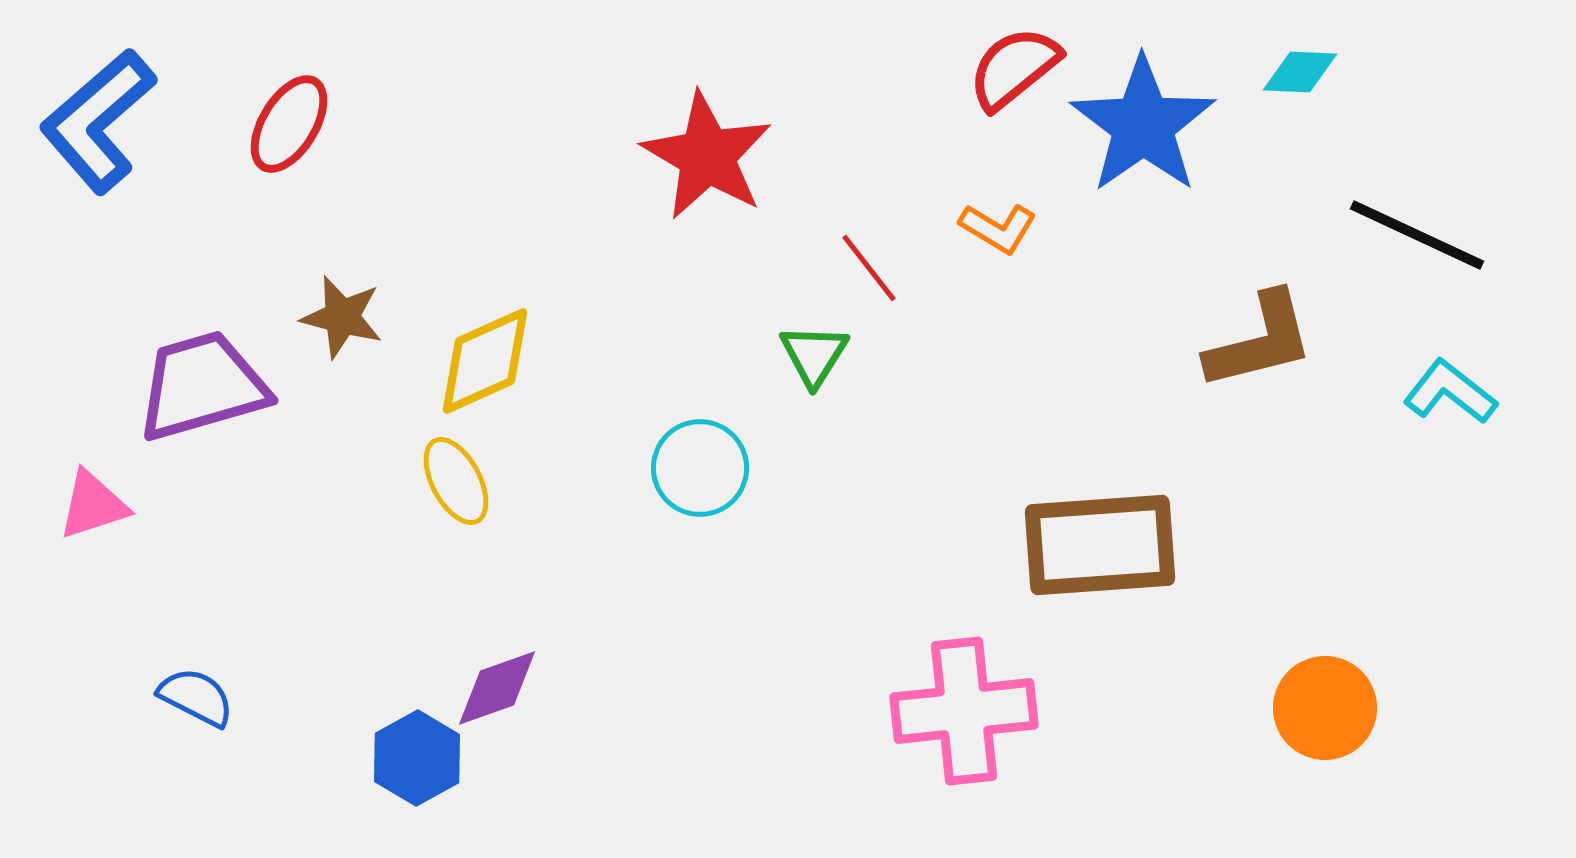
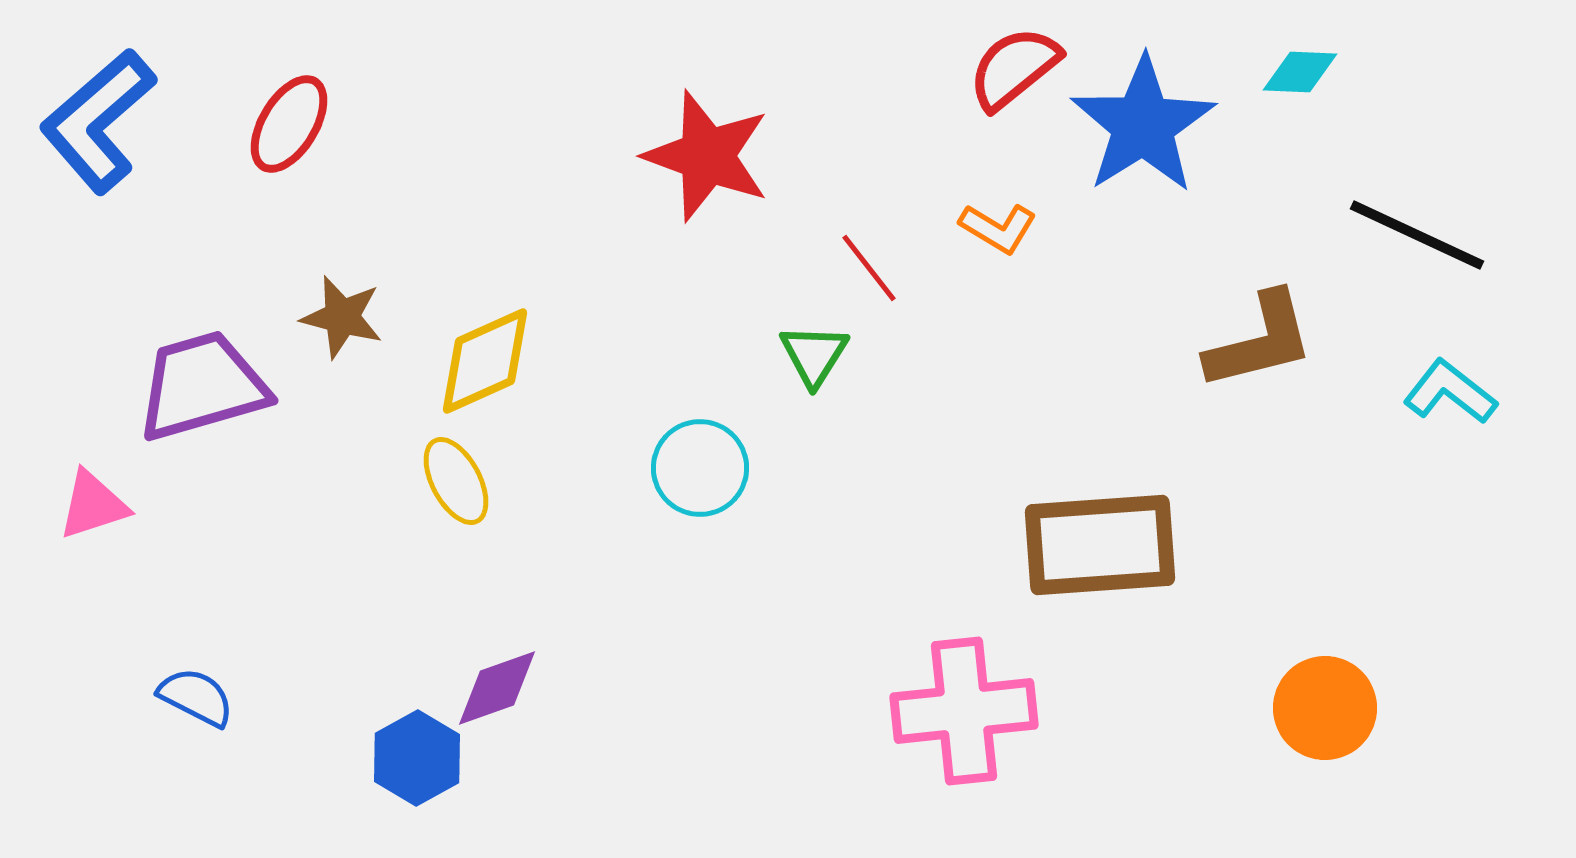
blue star: rotated 3 degrees clockwise
red star: rotated 10 degrees counterclockwise
